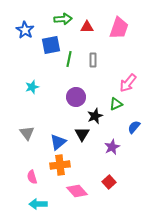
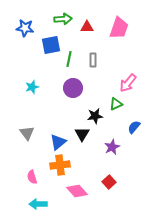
blue star: moved 2 px up; rotated 24 degrees counterclockwise
purple circle: moved 3 px left, 9 px up
black star: rotated 14 degrees clockwise
